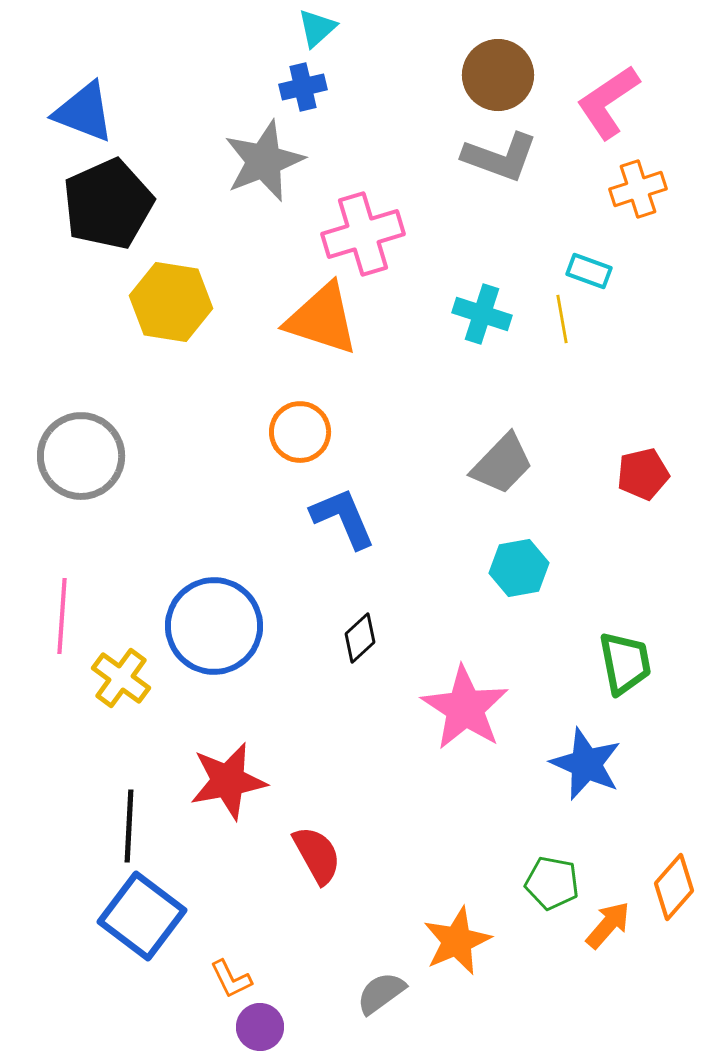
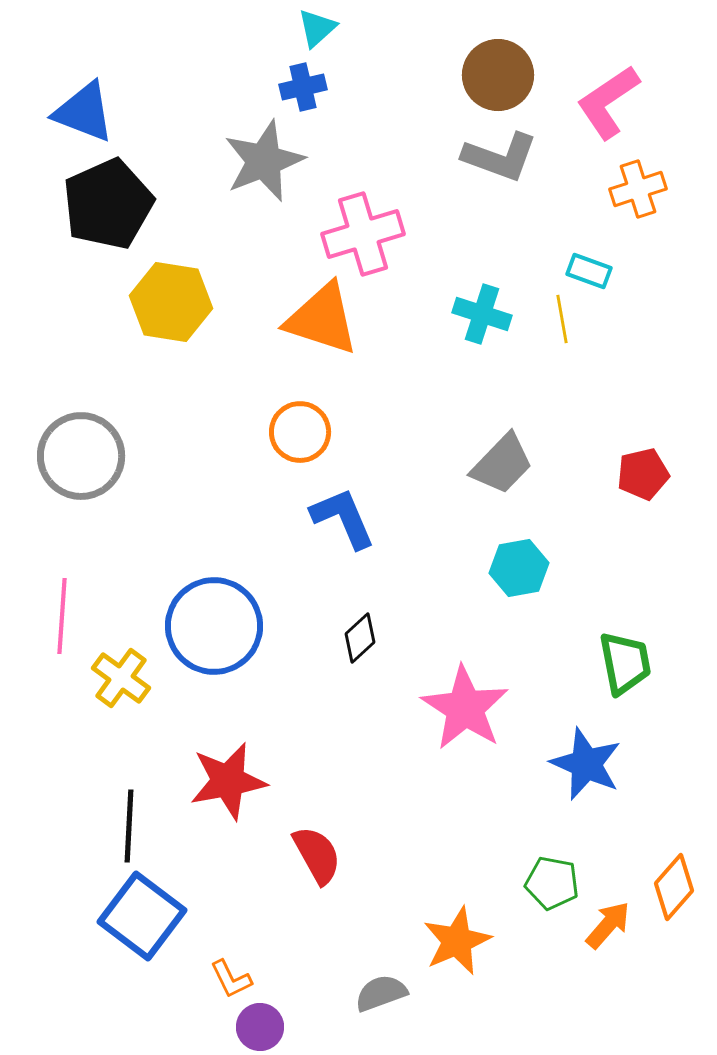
gray semicircle: rotated 16 degrees clockwise
